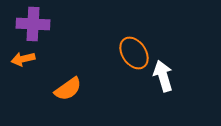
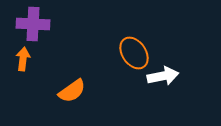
orange arrow: rotated 110 degrees clockwise
white arrow: rotated 96 degrees clockwise
orange semicircle: moved 4 px right, 2 px down
